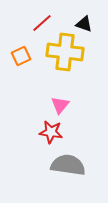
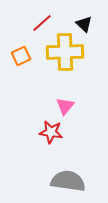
black triangle: rotated 24 degrees clockwise
yellow cross: rotated 9 degrees counterclockwise
pink triangle: moved 5 px right, 1 px down
gray semicircle: moved 16 px down
